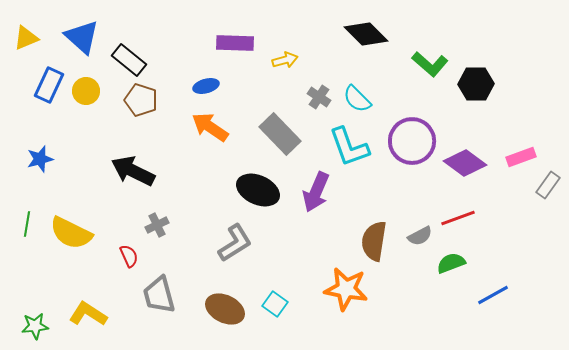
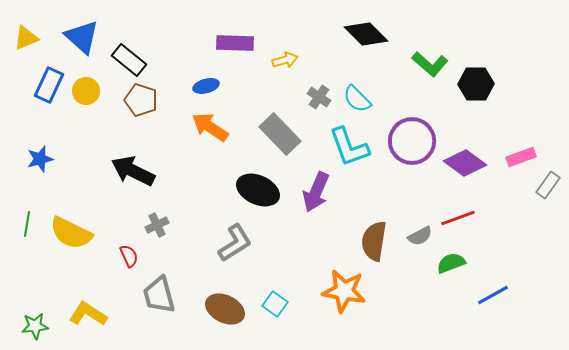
orange star at (346, 289): moved 2 px left, 2 px down
